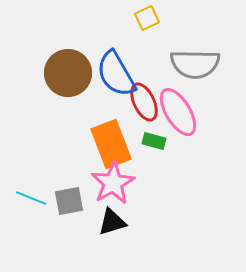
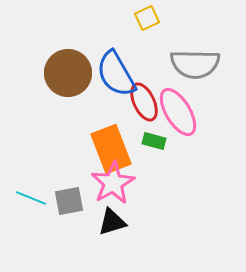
orange rectangle: moved 5 px down
